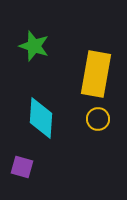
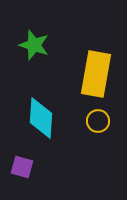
green star: moved 1 px up
yellow circle: moved 2 px down
